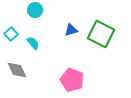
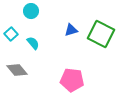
cyan circle: moved 4 px left, 1 px down
gray diamond: rotated 15 degrees counterclockwise
pink pentagon: rotated 15 degrees counterclockwise
